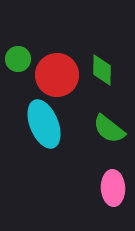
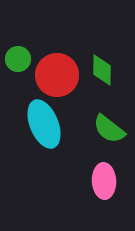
pink ellipse: moved 9 px left, 7 px up
